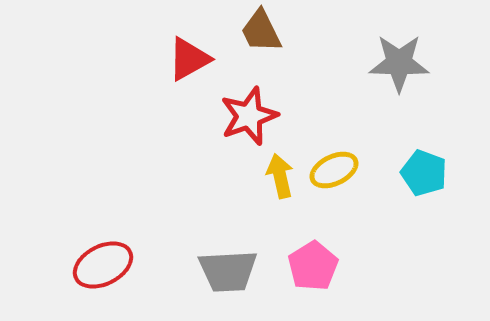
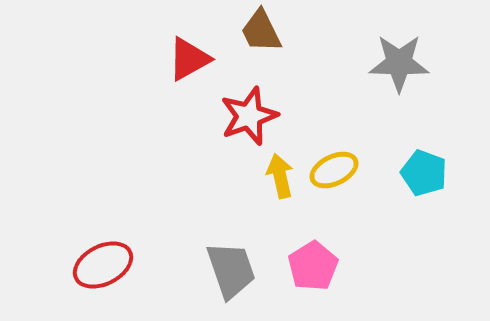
gray trapezoid: moved 3 px right, 1 px up; rotated 106 degrees counterclockwise
